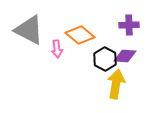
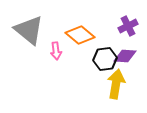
purple cross: moved 1 px left, 1 px down; rotated 24 degrees counterclockwise
gray triangle: rotated 12 degrees clockwise
pink arrow: moved 1 px left, 2 px down
black hexagon: rotated 25 degrees clockwise
